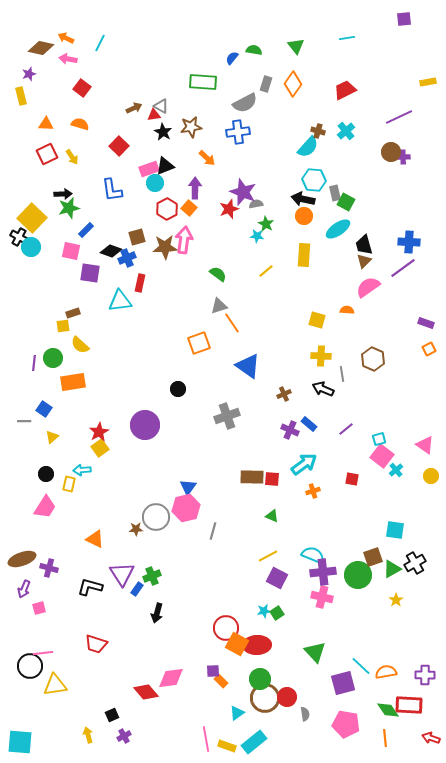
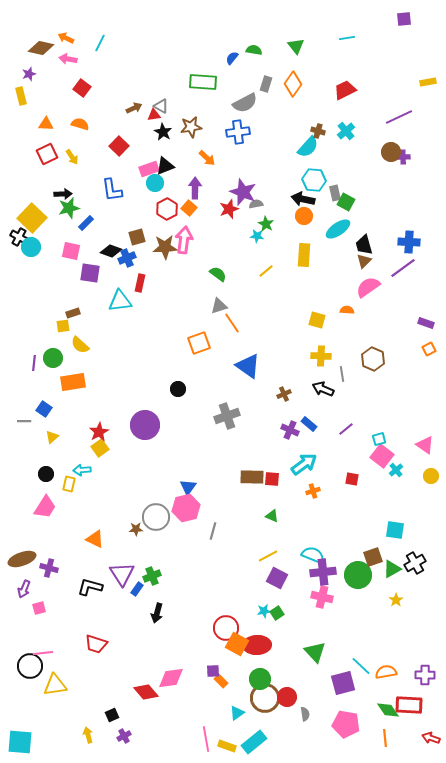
blue rectangle at (86, 230): moved 7 px up
